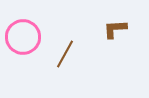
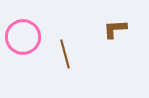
brown line: rotated 44 degrees counterclockwise
